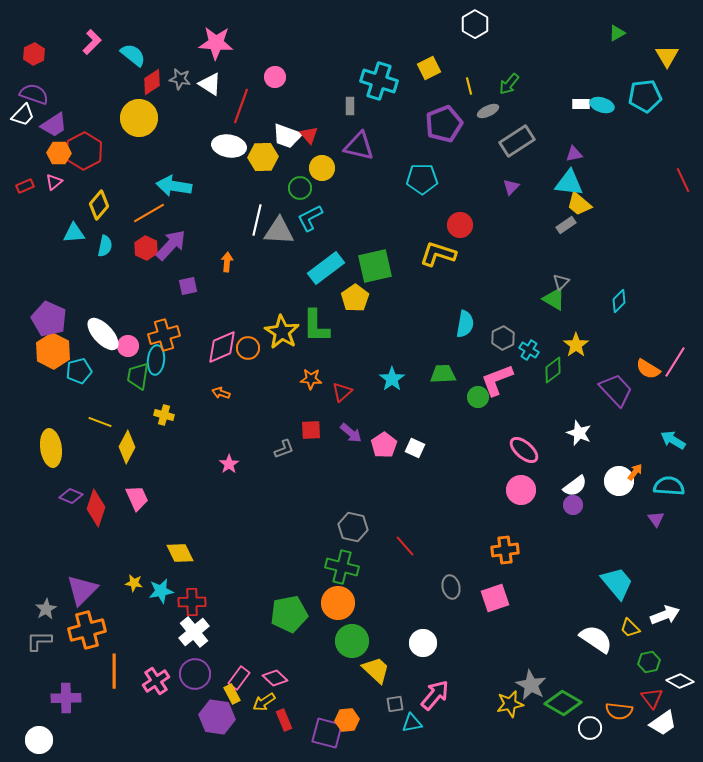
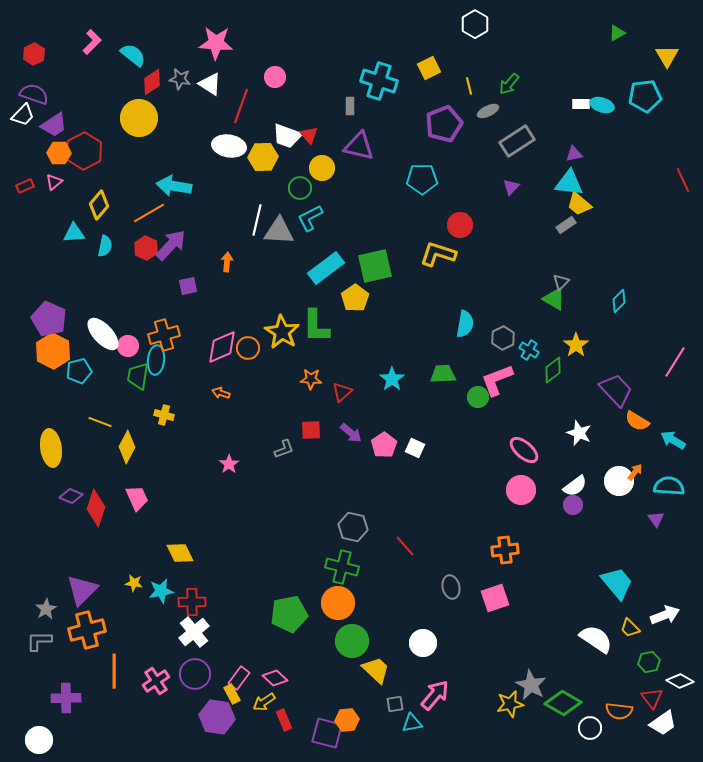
orange semicircle at (648, 369): moved 11 px left, 52 px down
